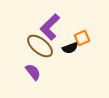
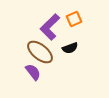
orange square: moved 8 px left, 19 px up
brown ellipse: moved 6 px down
